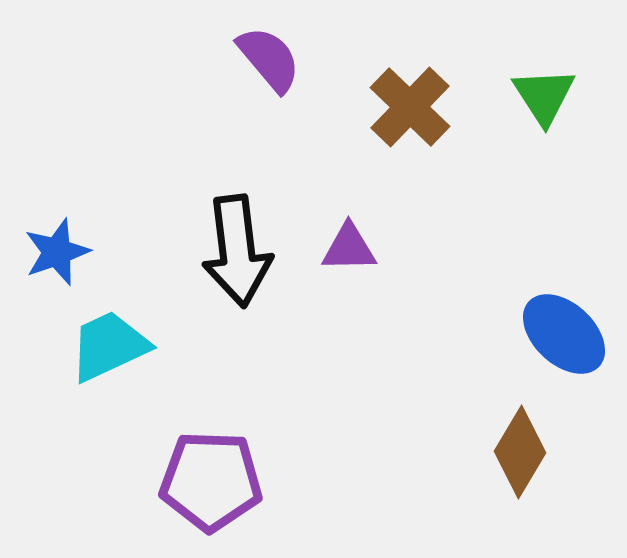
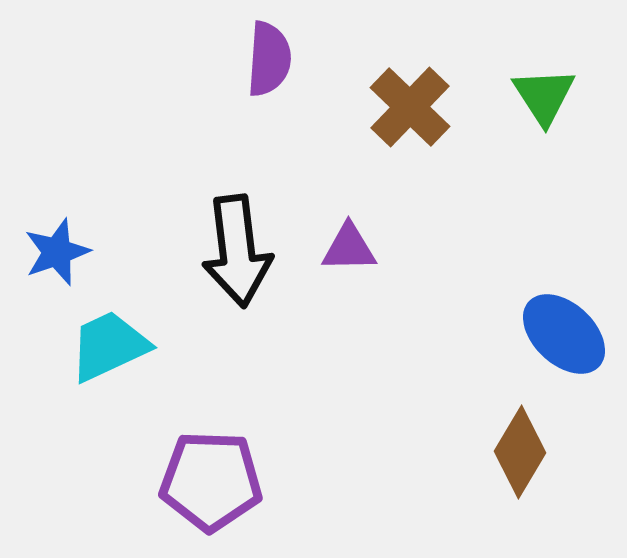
purple semicircle: rotated 44 degrees clockwise
